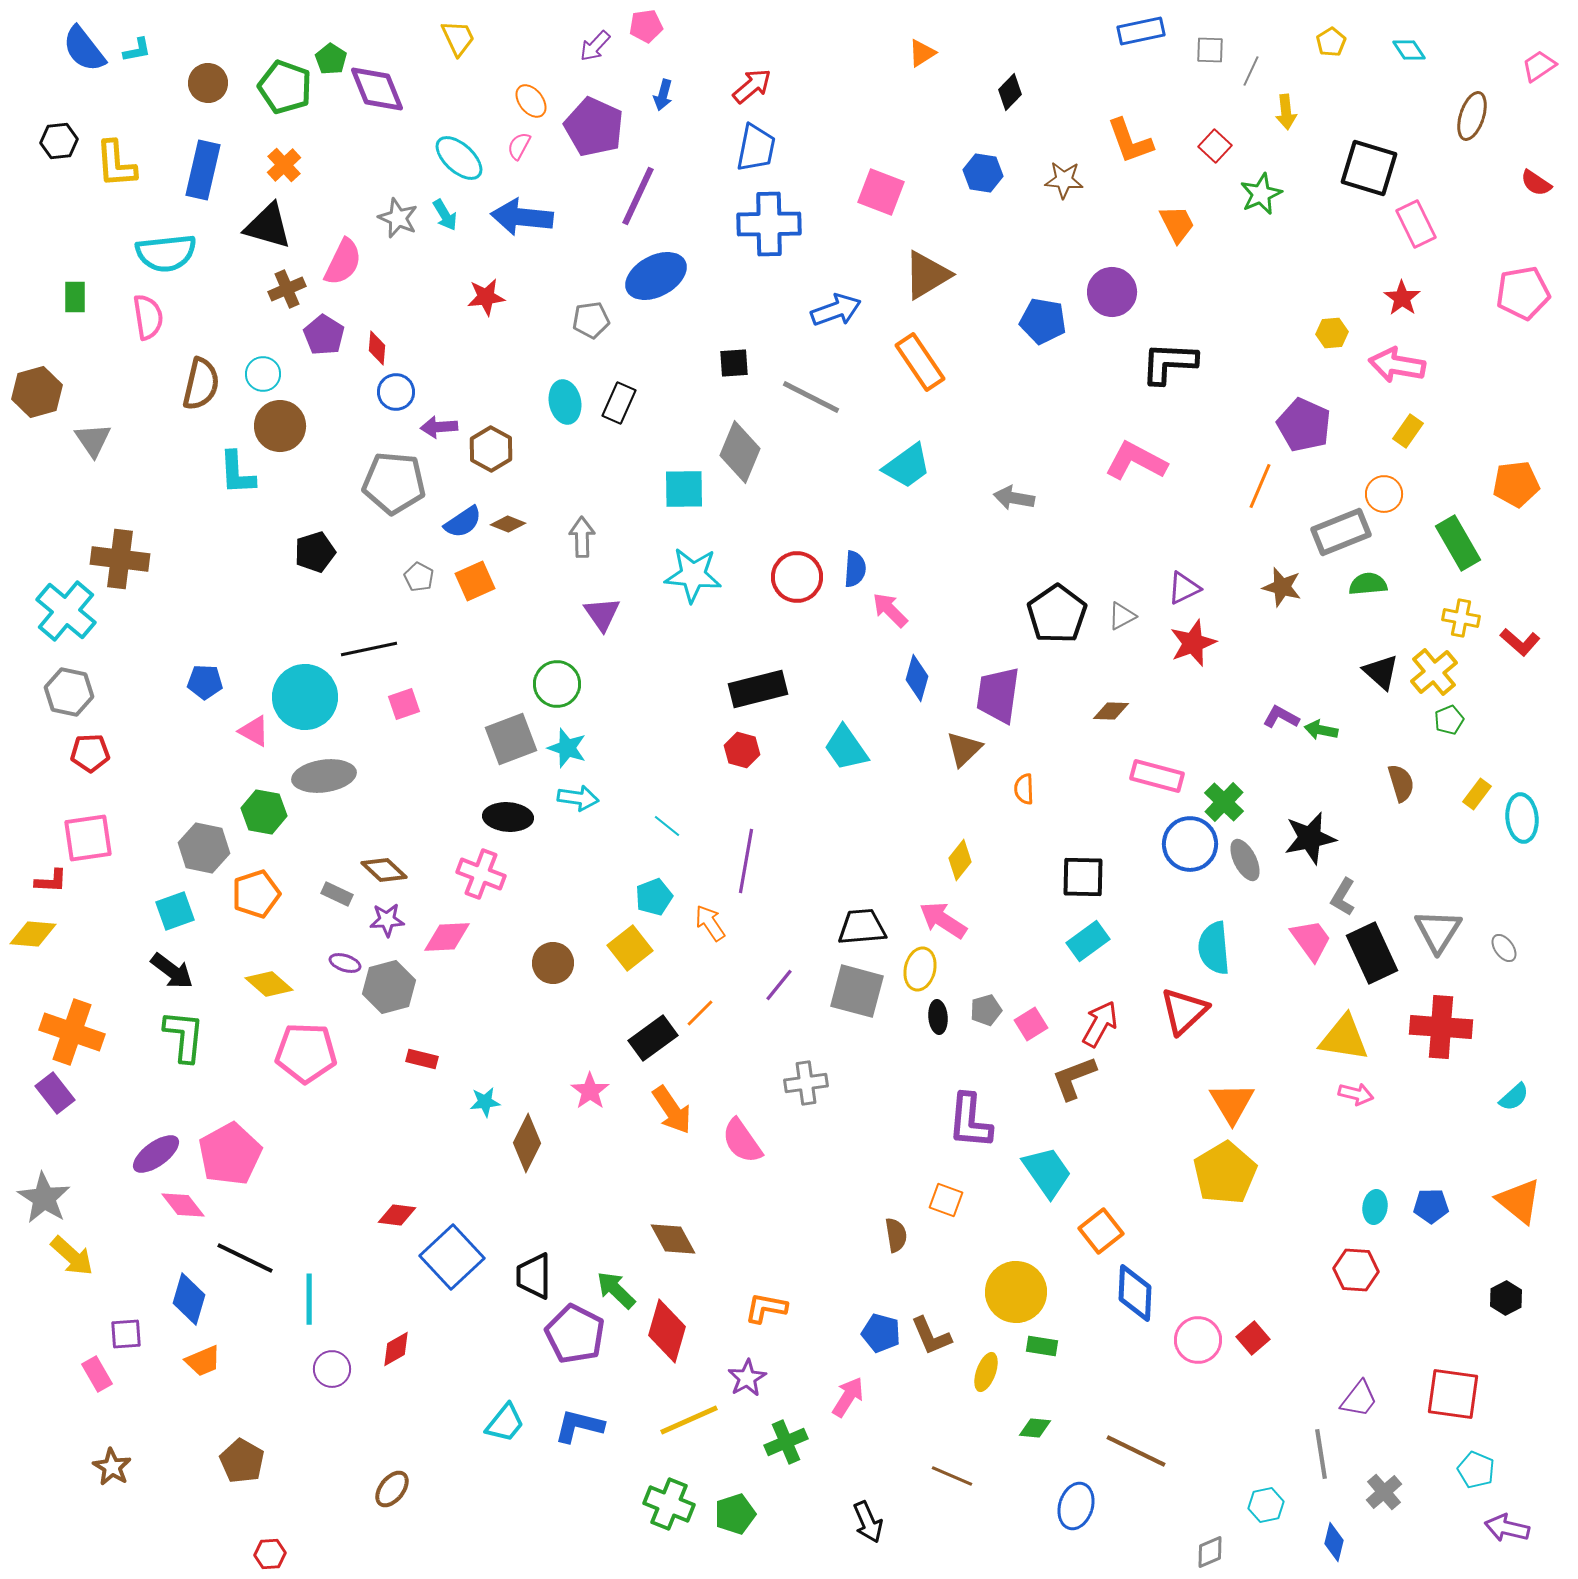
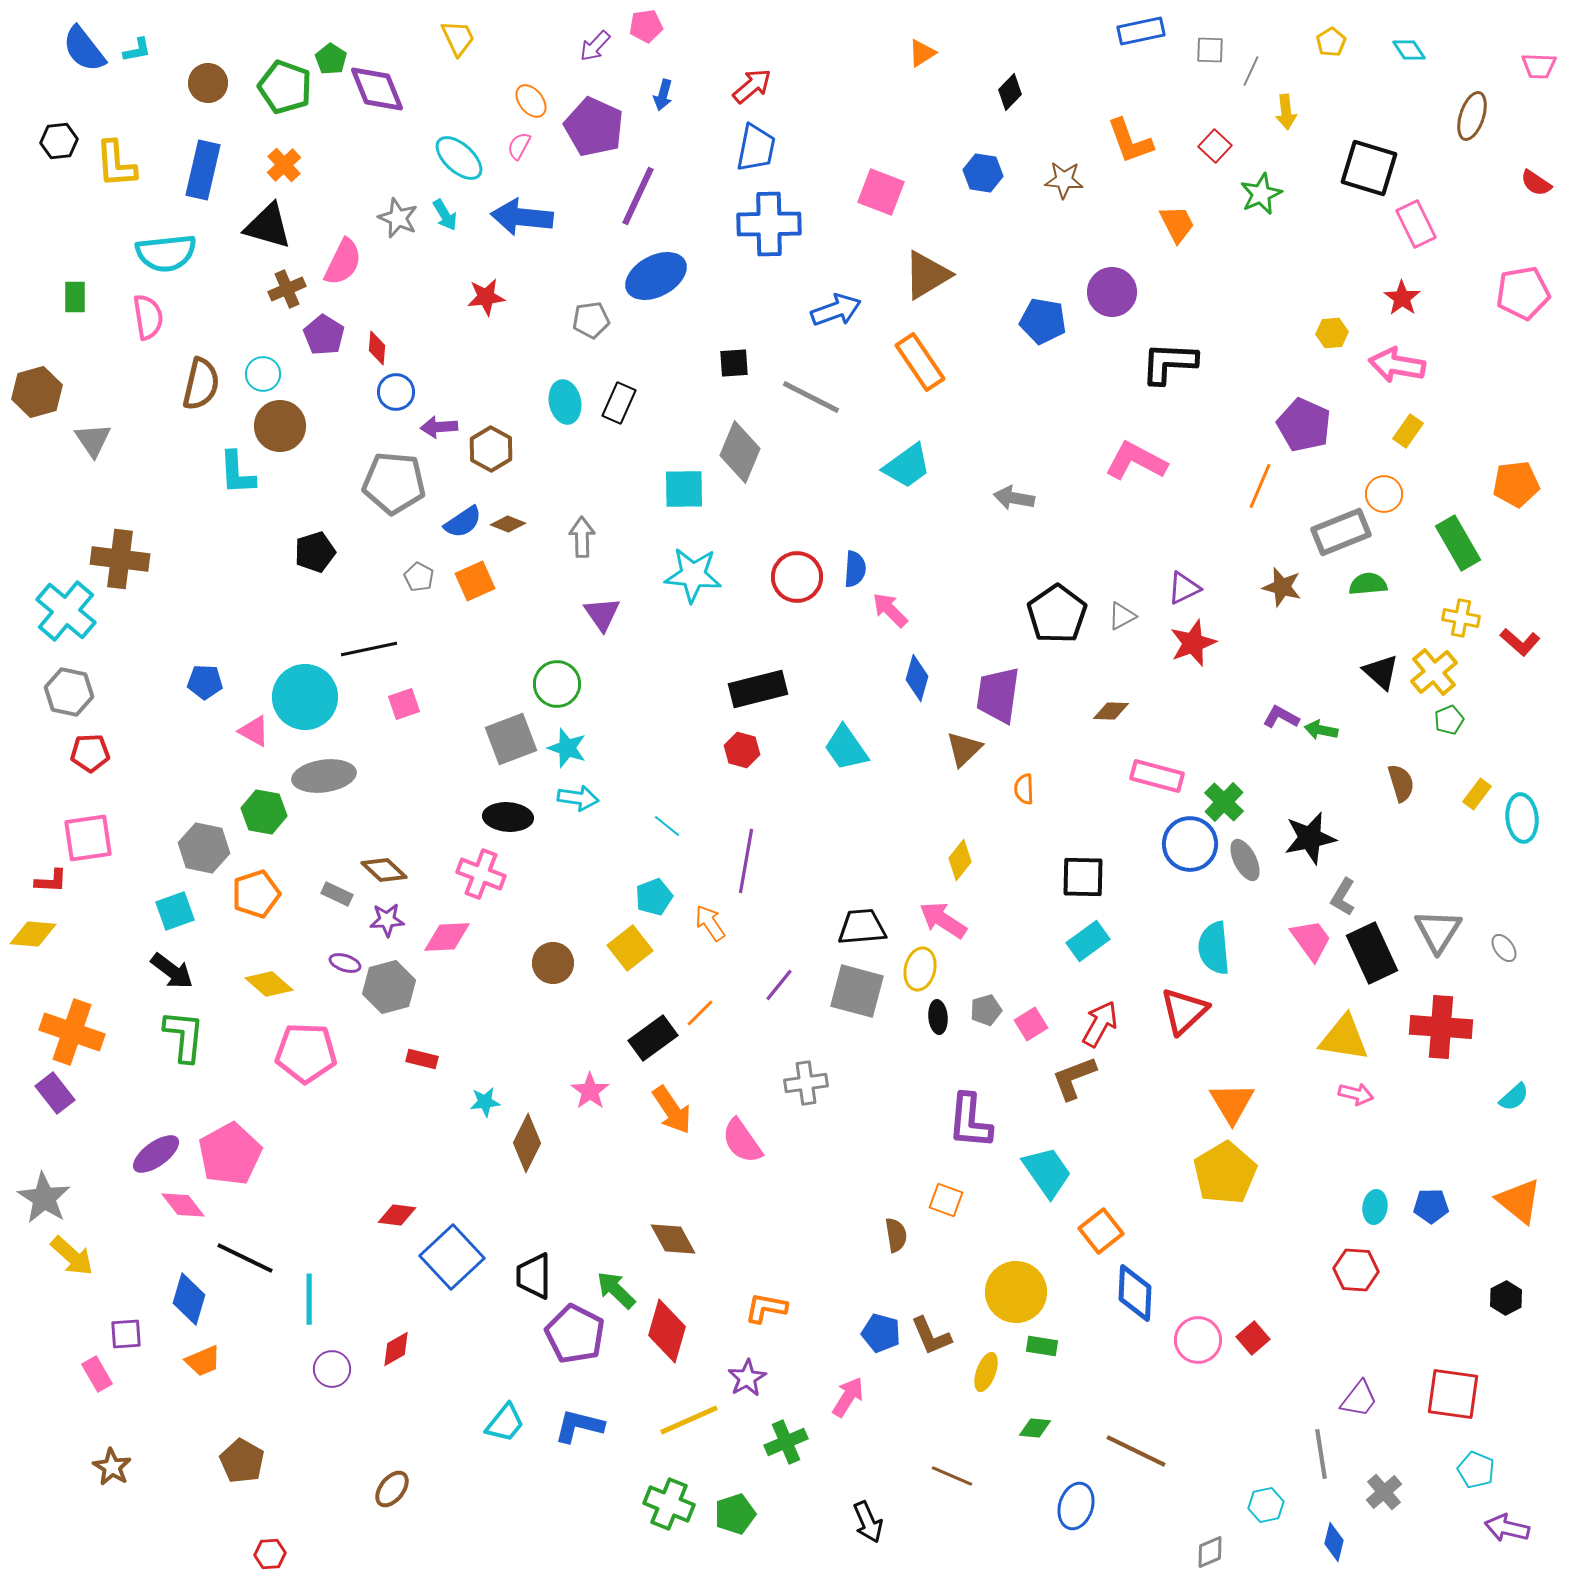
pink trapezoid at (1539, 66): rotated 144 degrees counterclockwise
